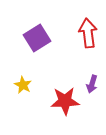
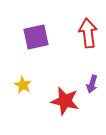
purple square: moved 1 px left, 1 px up; rotated 20 degrees clockwise
red star: rotated 16 degrees clockwise
